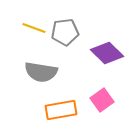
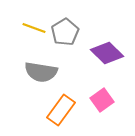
gray pentagon: rotated 24 degrees counterclockwise
orange rectangle: rotated 44 degrees counterclockwise
